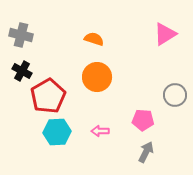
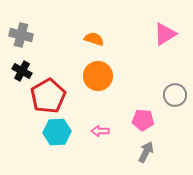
orange circle: moved 1 px right, 1 px up
